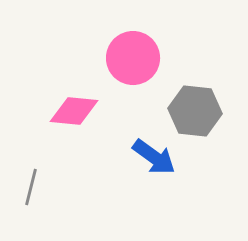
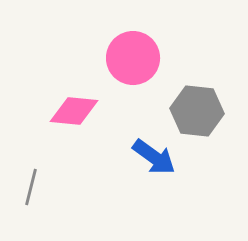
gray hexagon: moved 2 px right
